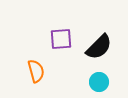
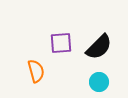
purple square: moved 4 px down
